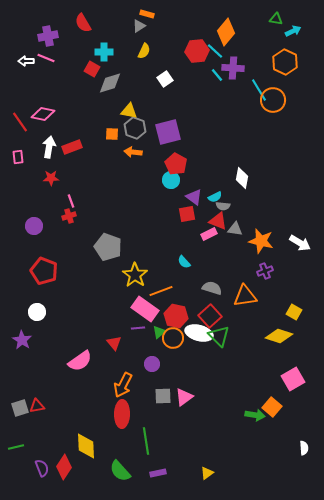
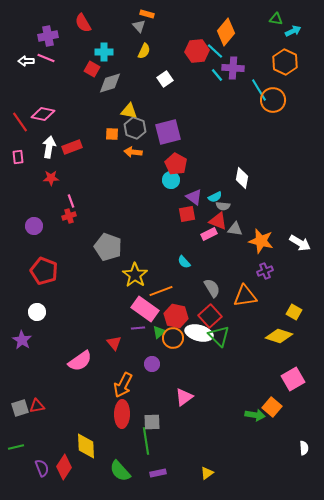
gray triangle at (139, 26): rotated 40 degrees counterclockwise
gray semicircle at (212, 288): rotated 42 degrees clockwise
gray square at (163, 396): moved 11 px left, 26 px down
